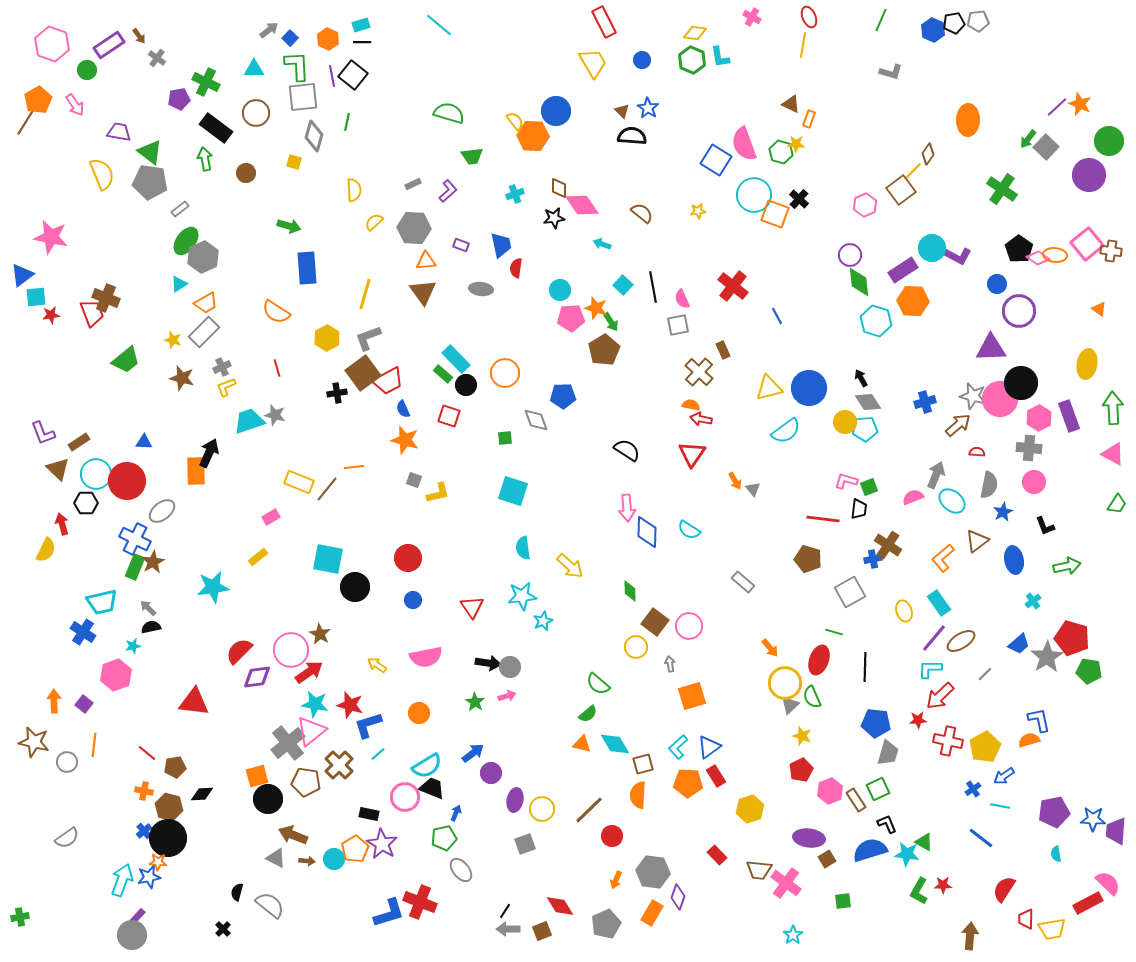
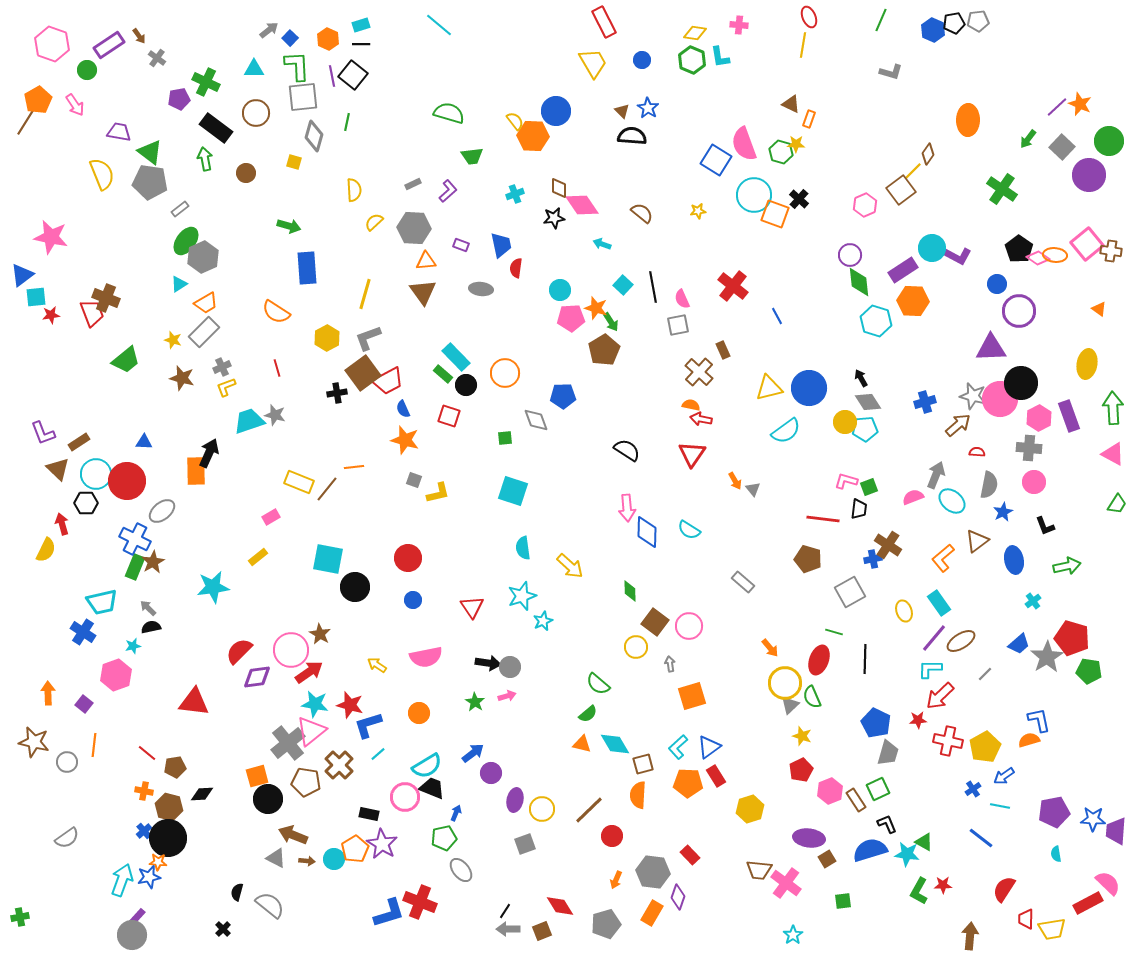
pink cross at (752, 17): moved 13 px left, 8 px down; rotated 24 degrees counterclockwise
black line at (362, 42): moved 1 px left, 2 px down
gray square at (1046, 147): moved 16 px right
cyan rectangle at (456, 359): moved 2 px up
cyan star at (522, 596): rotated 12 degrees counterclockwise
black line at (865, 667): moved 8 px up
orange arrow at (54, 701): moved 6 px left, 8 px up
blue pentagon at (876, 723): rotated 20 degrees clockwise
red rectangle at (717, 855): moved 27 px left
gray pentagon at (606, 924): rotated 8 degrees clockwise
